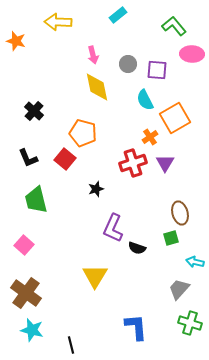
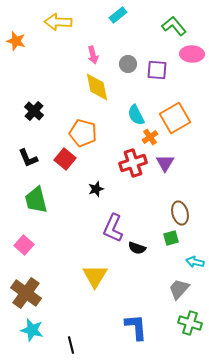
cyan semicircle: moved 9 px left, 15 px down
